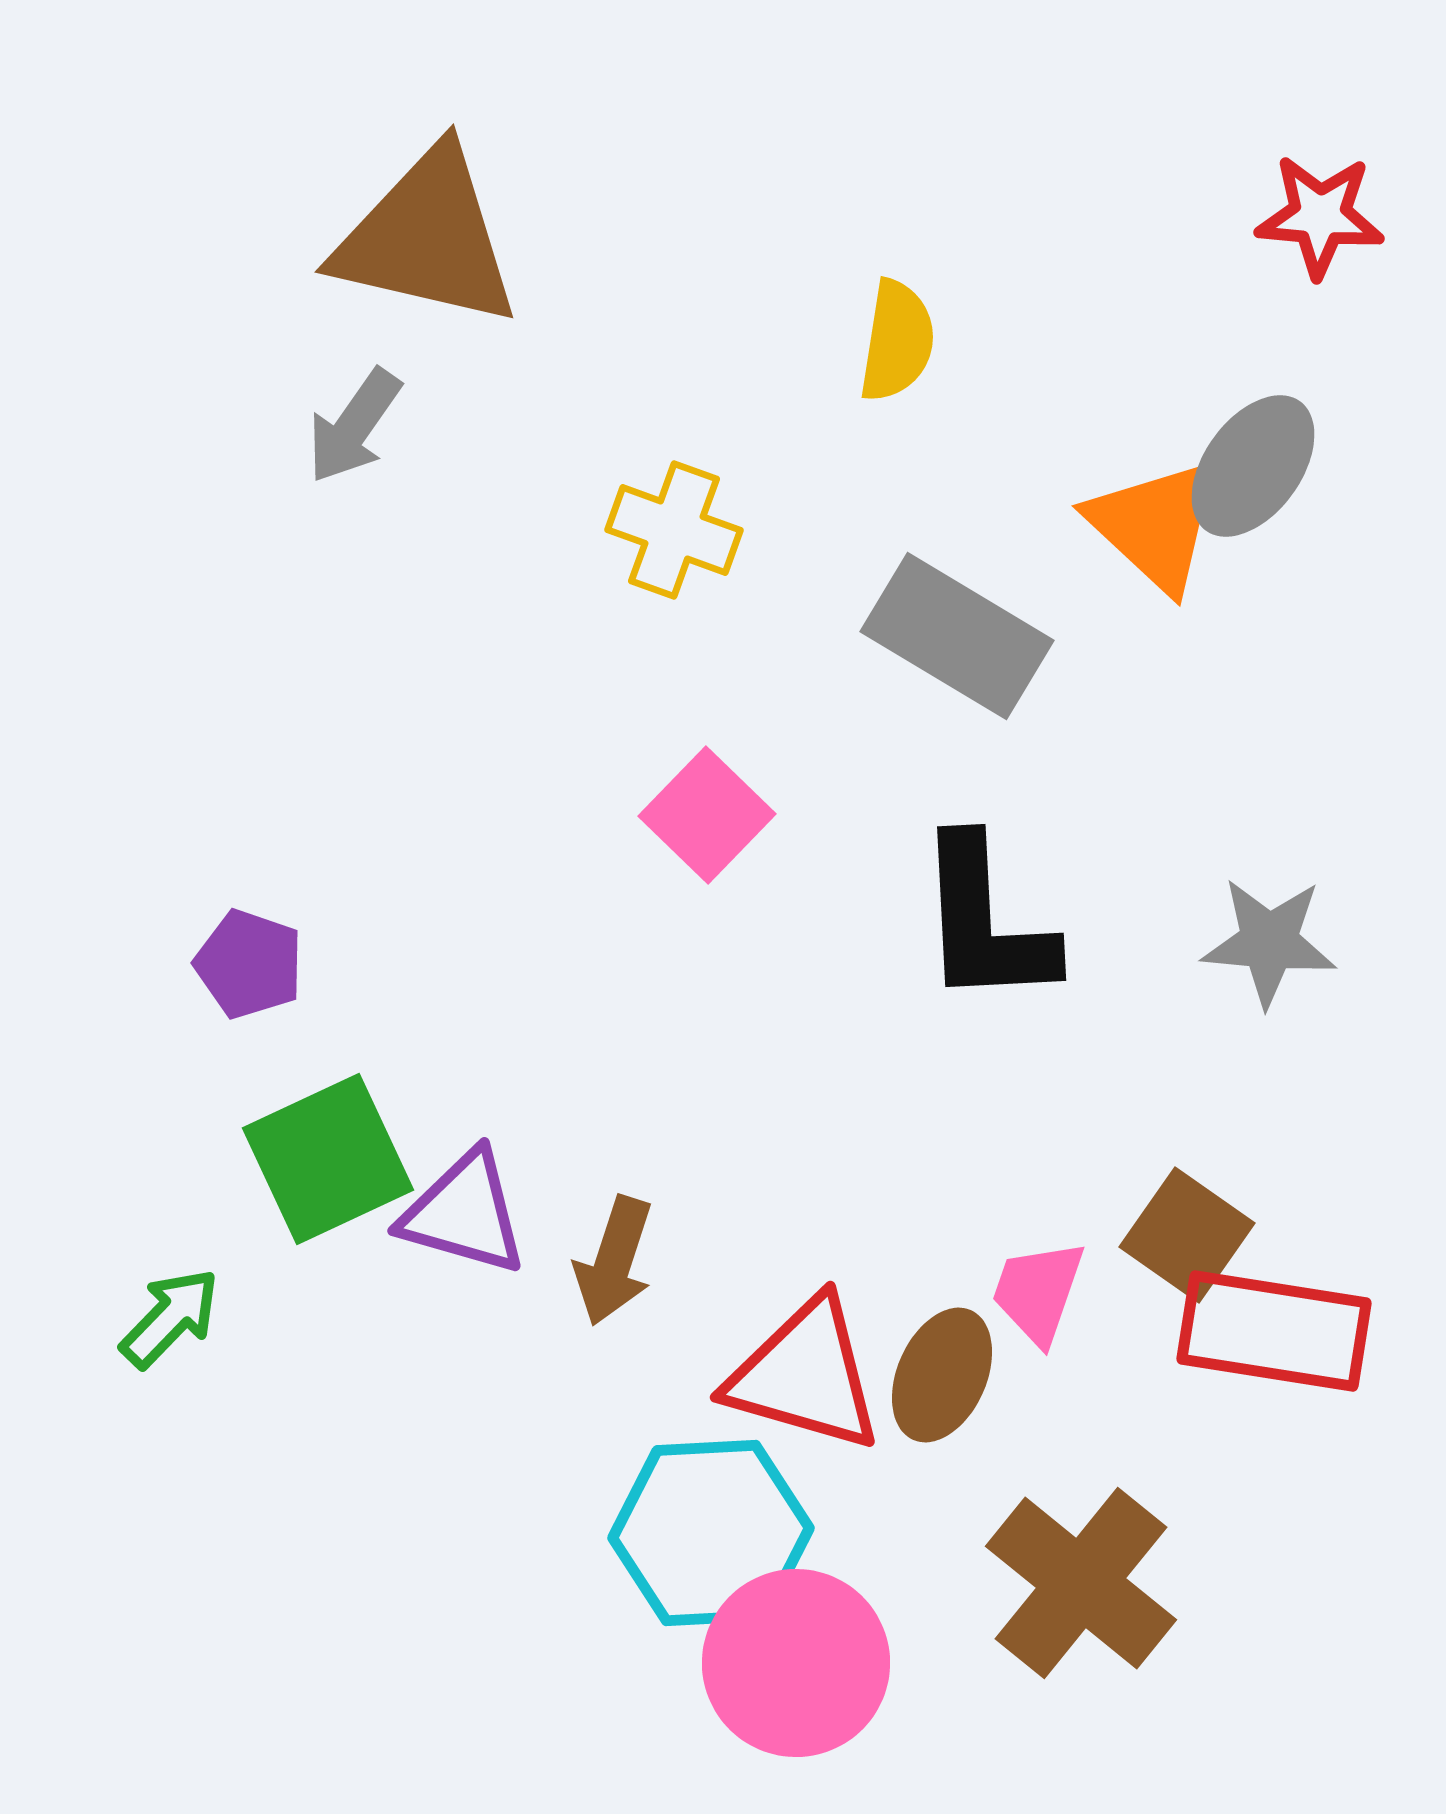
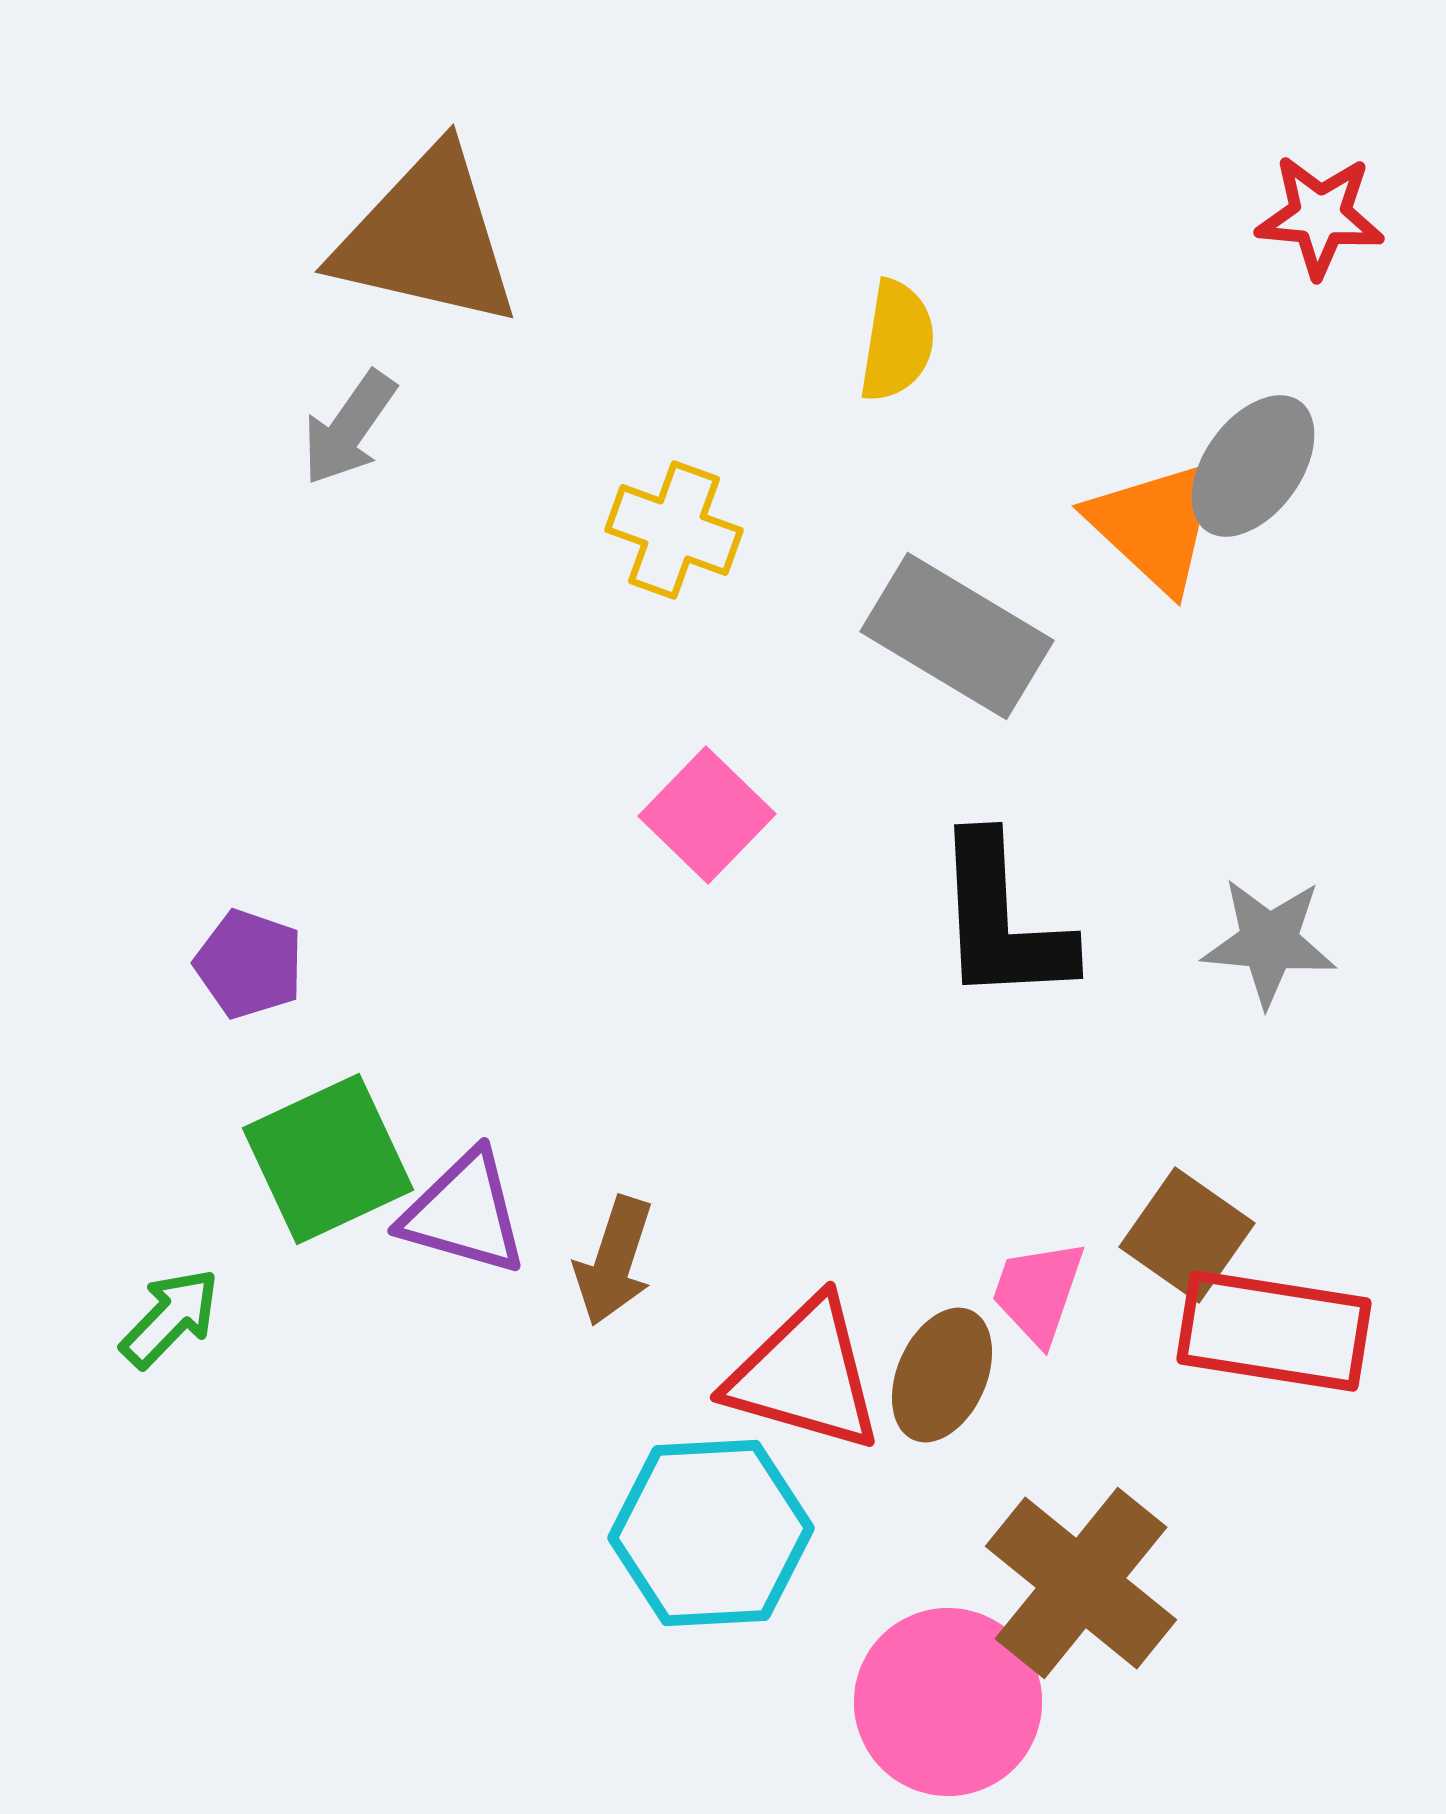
gray arrow: moved 5 px left, 2 px down
black L-shape: moved 17 px right, 2 px up
pink circle: moved 152 px right, 39 px down
